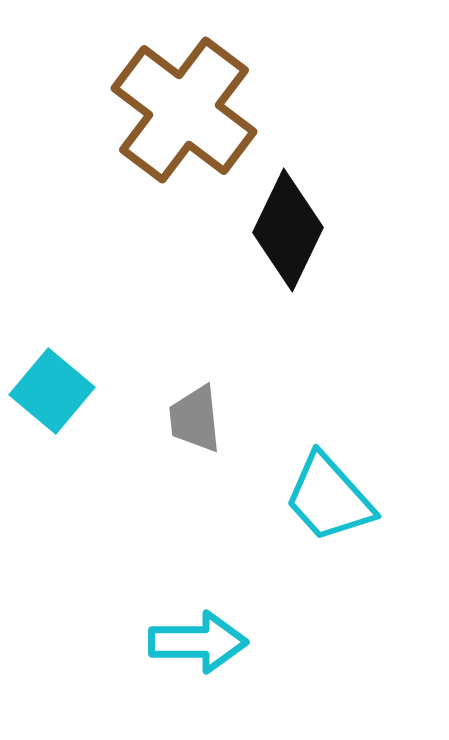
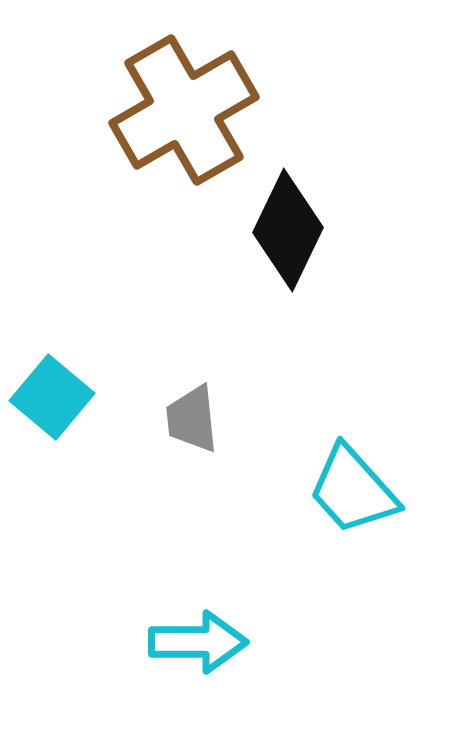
brown cross: rotated 23 degrees clockwise
cyan square: moved 6 px down
gray trapezoid: moved 3 px left
cyan trapezoid: moved 24 px right, 8 px up
